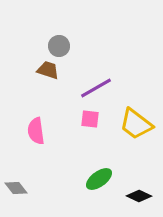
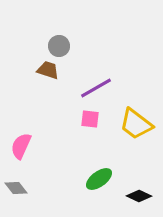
pink semicircle: moved 15 px left, 15 px down; rotated 32 degrees clockwise
